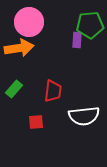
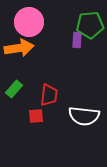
red trapezoid: moved 4 px left, 4 px down
white semicircle: rotated 12 degrees clockwise
red square: moved 6 px up
